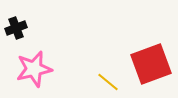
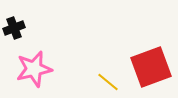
black cross: moved 2 px left
red square: moved 3 px down
